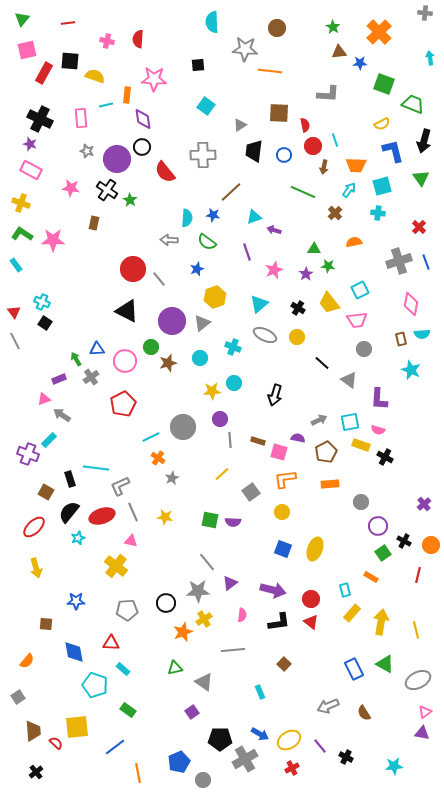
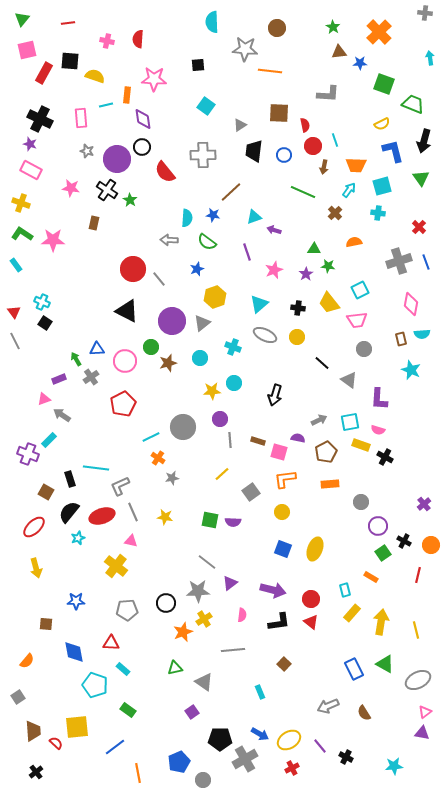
black cross at (298, 308): rotated 24 degrees counterclockwise
gray star at (172, 478): rotated 16 degrees clockwise
gray line at (207, 562): rotated 12 degrees counterclockwise
